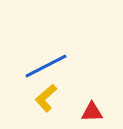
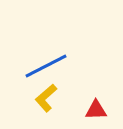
red triangle: moved 4 px right, 2 px up
